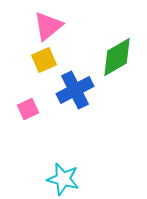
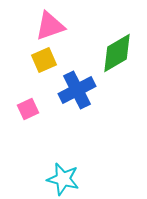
pink triangle: moved 2 px right; rotated 20 degrees clockwise
green diamond: moved 4 px up
blue cross: moved 2 px right
